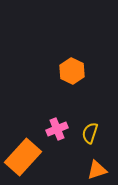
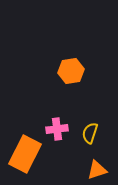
orange hexagon: moved 1 px left; rotated 25 degrees clockwise
pink cross: rotated 15 degrees clockwise
orange rectangle: moved 2 px right, 3 px up; rotated 15 degrees counterclockwise
